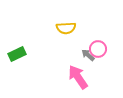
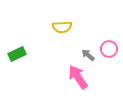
yellow semicircle: moved 4 px left, 1 px up
pink circle: moved 11 px right
